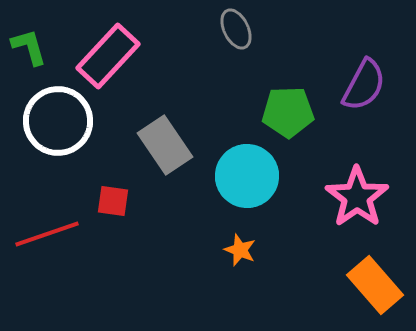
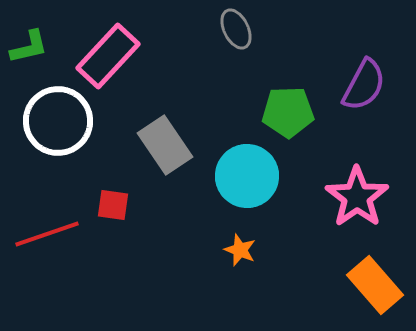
green L-shape: rotated 93 degrees clockwise
red square: moved 4 px down
